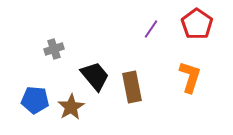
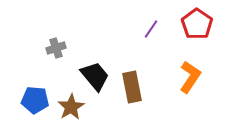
gray cross: moved 2 px right, 1 px up
orange L-shape: rotated 16 degrees clockwise
